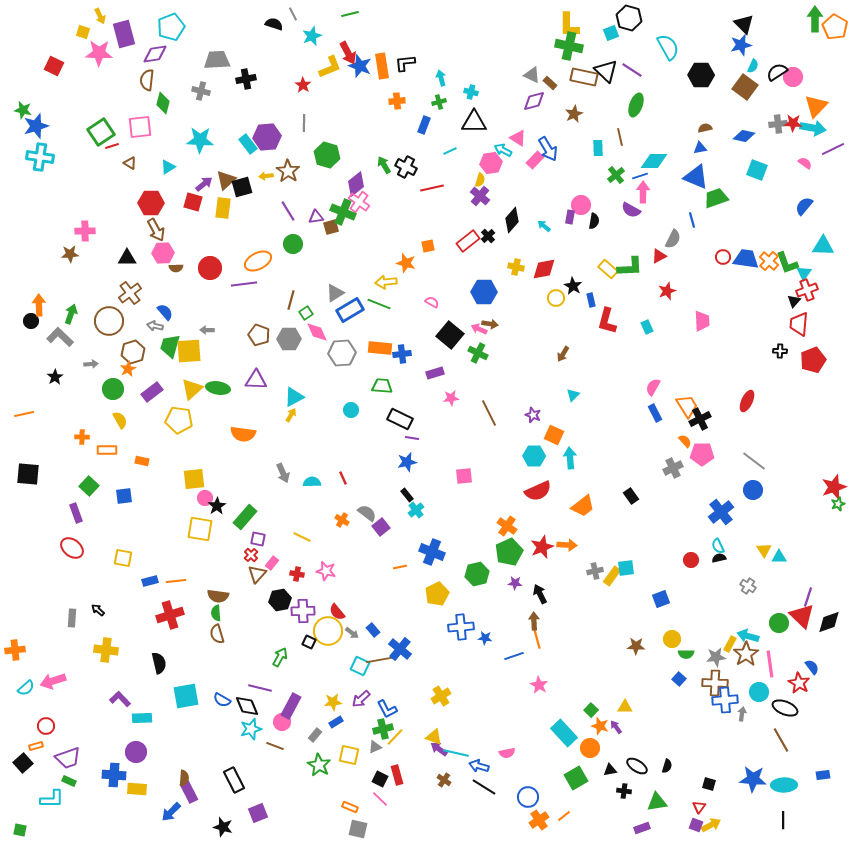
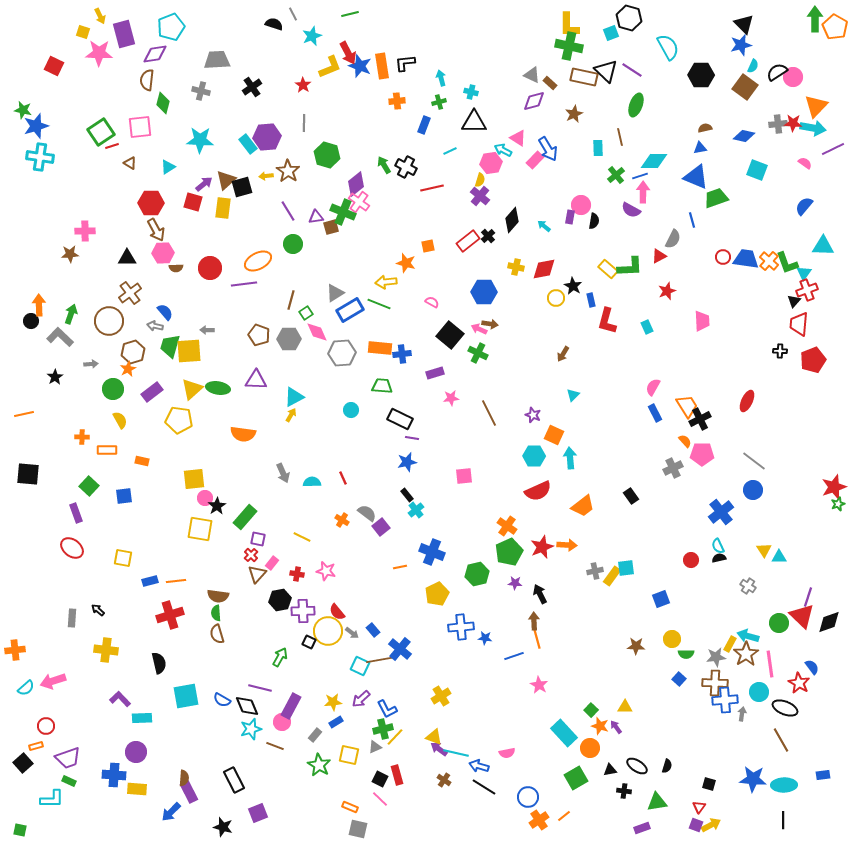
black cross at (246, 79): moved 6 px right, 8 px down; rotated 24 degrees counterclockwise
